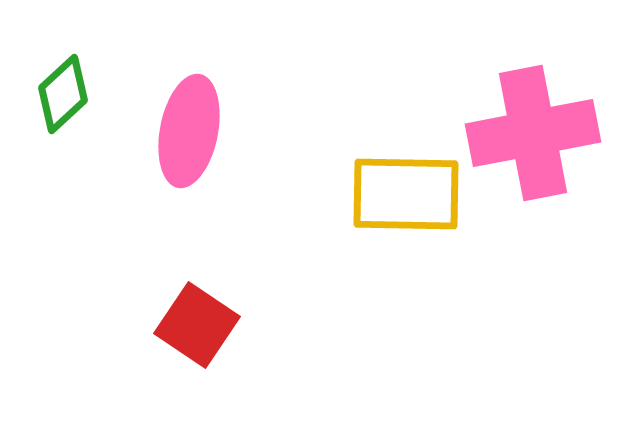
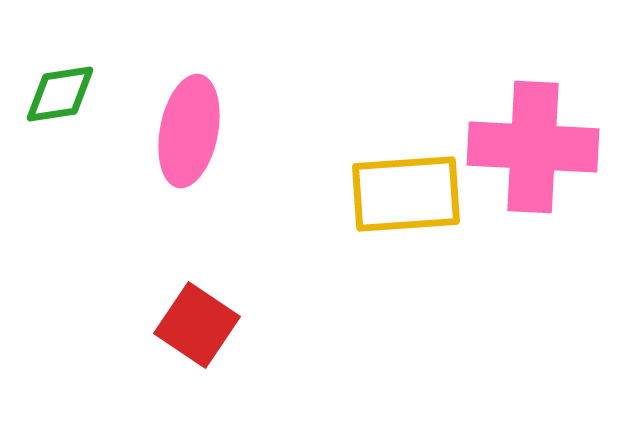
green diamond: moved 3 px left; rotated 34 degrees clockwise
pink cross: moved 14 px down; rotated 14 degrees clockwise
yellow rectangle: rotated 5 degrees counterclockwise
